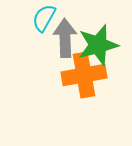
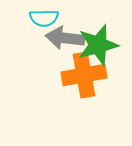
cyan semicircle: rotated 120 degrees counterclockwise
gray arrow: rotated 81 degrees counterclockwise
